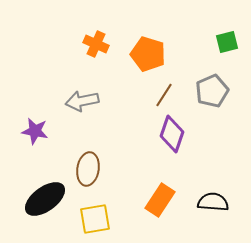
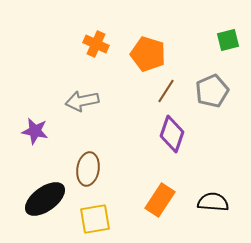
green square: moved 1 px right, 2 px up
brown line: moved 2 px right, 4 px up
